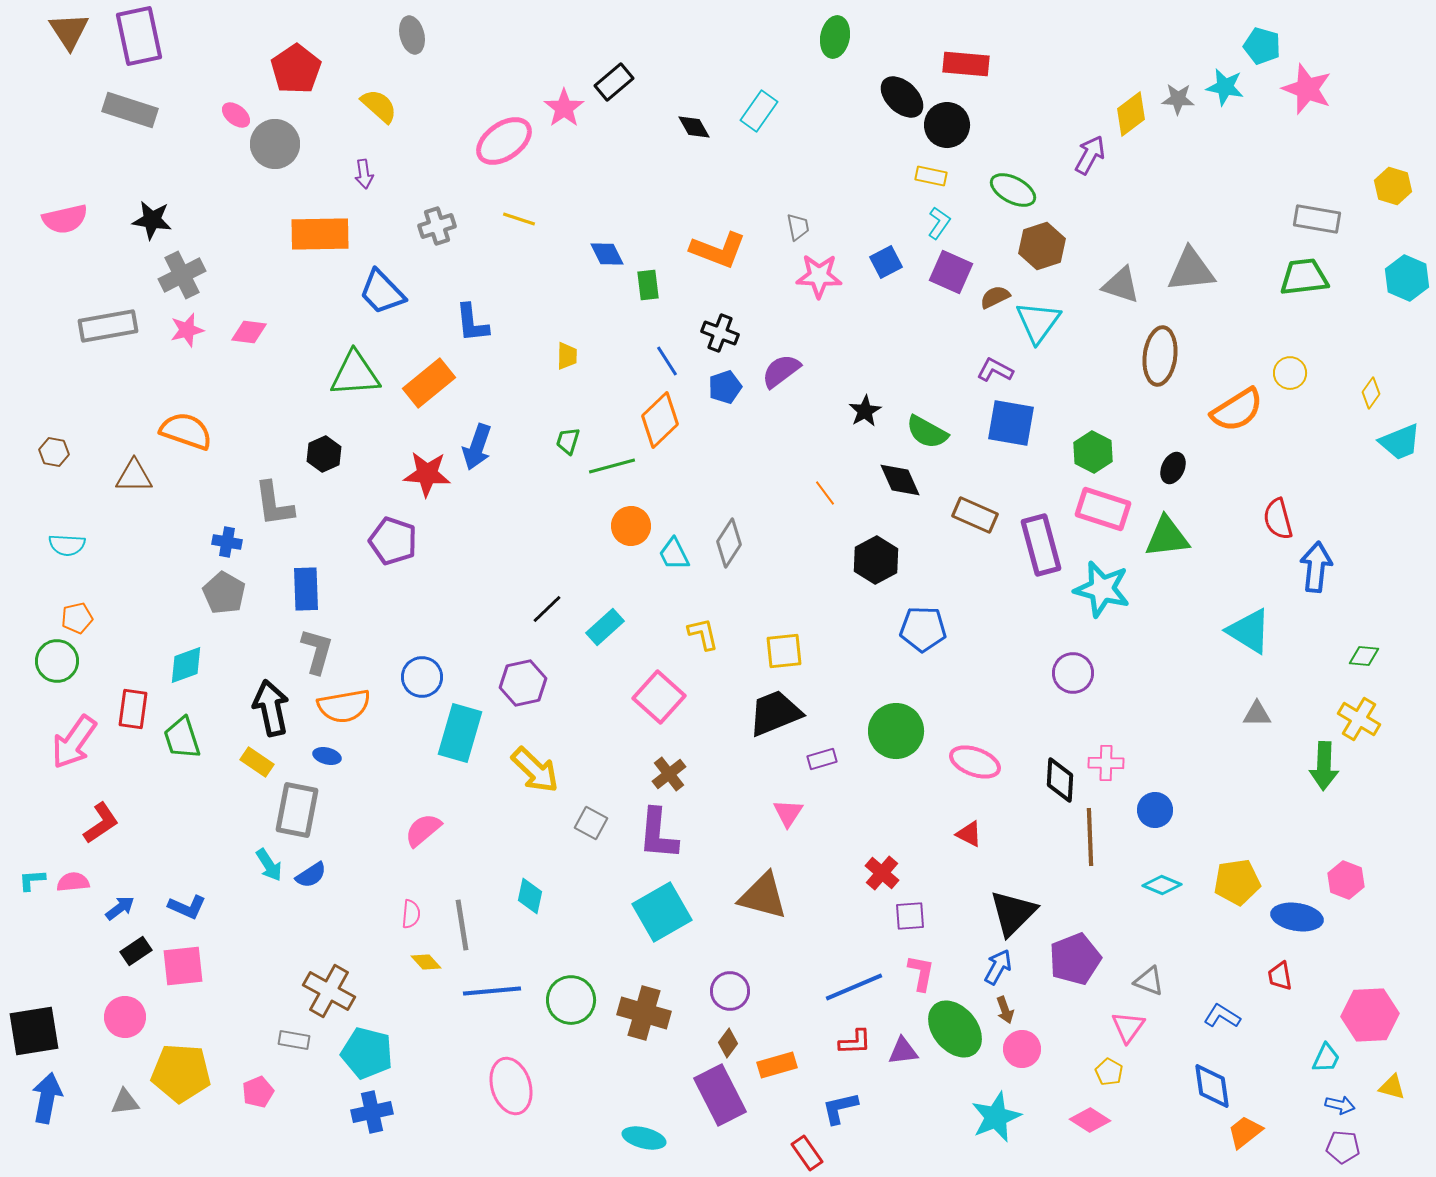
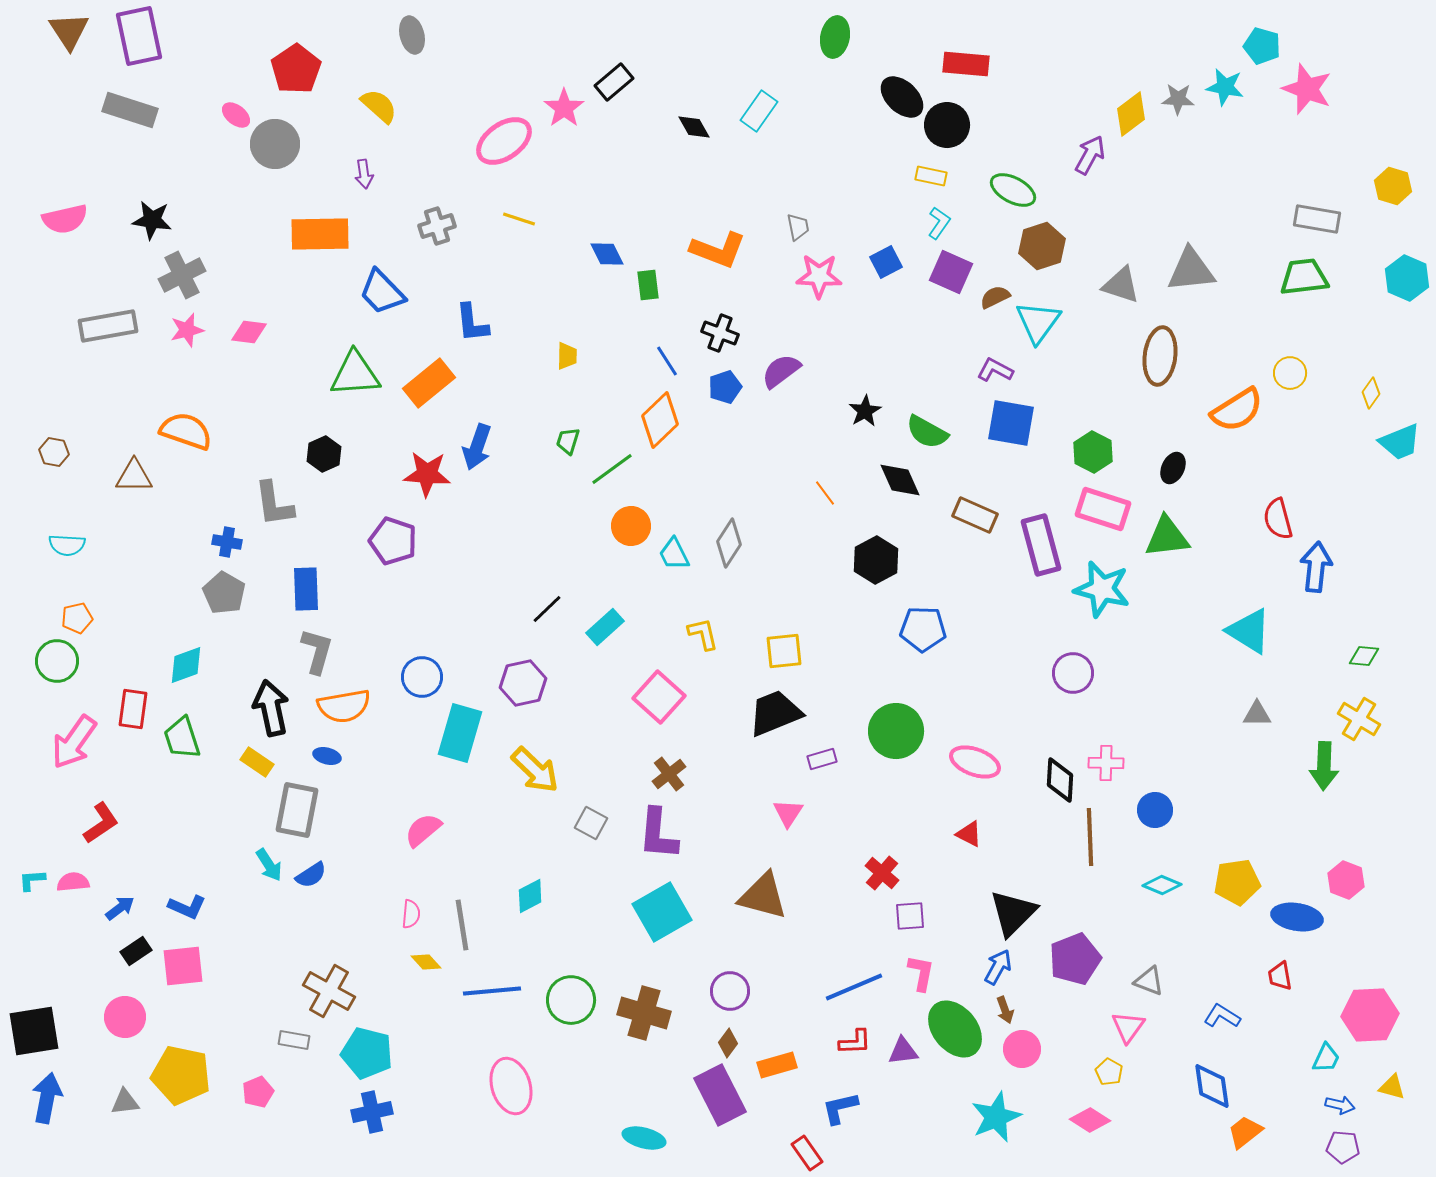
green line at (612, 466): moved 3 px down; rotated 21 degrees counterclockwise
cyan diamond at (530, 896): rotated 51 degrees clockwise
yellow pentagon at (181, 1073): moved 2 px down; rotated 8 degrees clockwise
